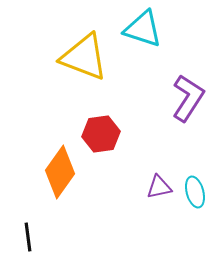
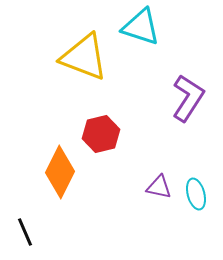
cyan triangle: moved 2 px left, 2 px up
red hexagon: rotated 6 degrees counterclockwise
orange diamond: rotated 9 degrees counterclockwise
purple triangle: rotated 24 degrees clockwise
cyan ellipse: moved 1 px right, 2 px down
black line: moved 3 px left, 5 px up; rotated 16 degrees counterclockwise
